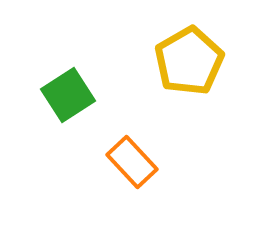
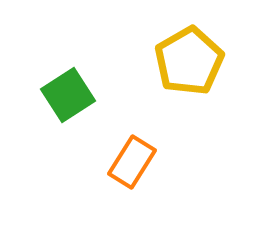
orange rectangle: rotated 75 degrees clockwise
